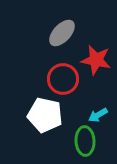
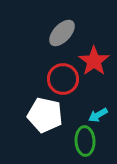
red star: moved 2 px left, 1 px down; rotated 24 degrees clockwise
